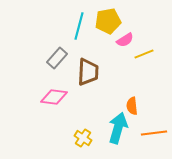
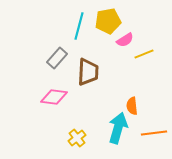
yellow cross: moved 6 px left; rotated 18 degrees clockwise
